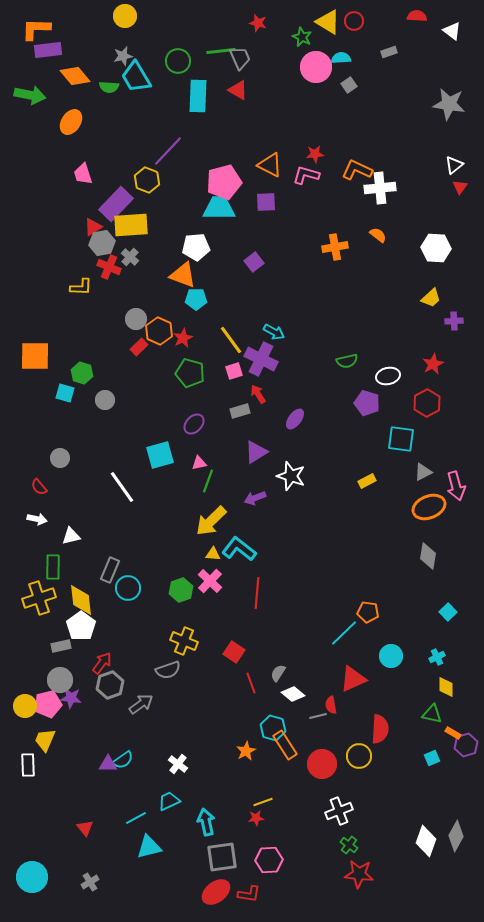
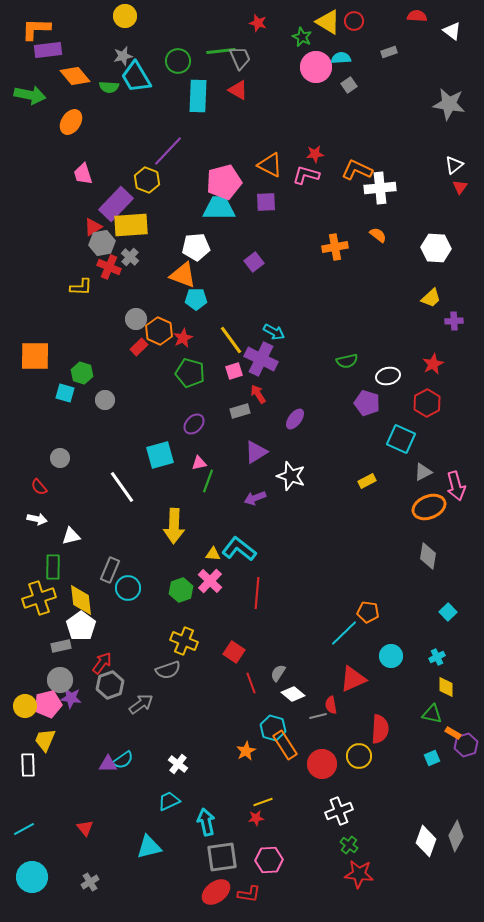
cyan square at (401, 439): rotated 16 degrees clockwise
yellow arrow at (211, 521): moved 37 px left, 5 px down; rotated 44 degrees counterclockwise
cyan line at (136, 818): moved 112 px left, 11 px down
